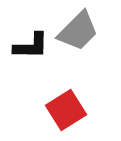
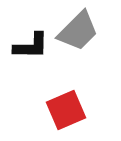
red square: rotated 9 degrees clockwise
